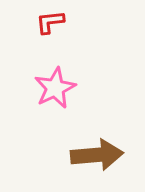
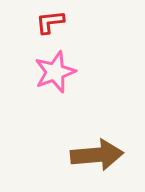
pink star: moved 16 px up; rotated 6 degrees clockwise
